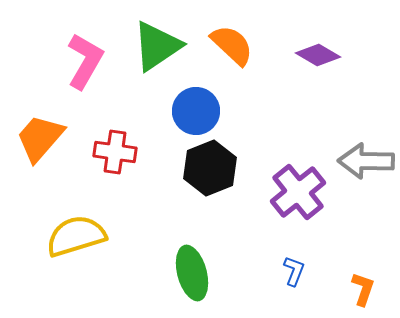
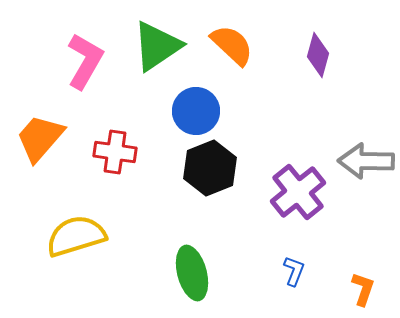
purple diamond: rotated 75 degrees clockwise
